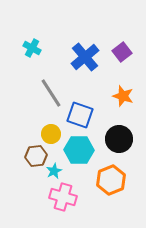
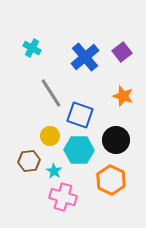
yellow circle: moved 1 px left, 2 px down
black circle: moved 3 px left, 1 px down
brown hexagon: moved 7 px left, 5 px down
cyan star: rotated 14 degrees counterclockwise
orange hexagon: rotated 12 degrees counterclockwise
